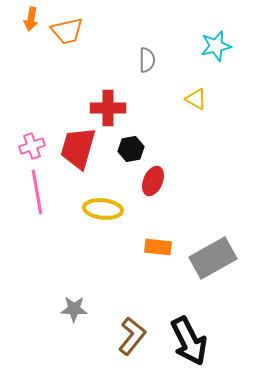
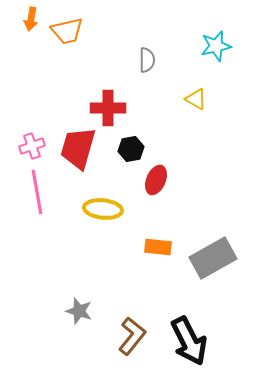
red ellipse: moved 3 px right, 1 px up
gray star: moved 5 px right, 2 px down; rotated 16 degrees clockwise
